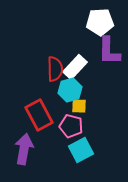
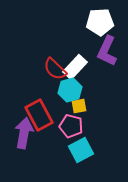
purple L-shape: moved 2 px left; rotated 24 degrees clockwise
red semicircle: rotated 135 degrees clockwise
yellow square: rotated 14 degrees counterclockwise
purple arrow: moved 16 px up
